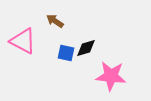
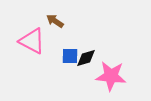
pink triangle: moved 9 px right
black diamond: moved 10 px down
blue square: moved 4 px right, 3 px down; rotated 12 degrees counterclockwise
